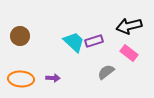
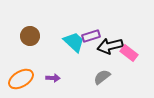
black arrow: moved 19 px left, 20 px down
brown circle: moved 10 px right
purple rectangle: moved 3 px left, 5 px up
gray semicircle: moved 4 px left, 5 px down
orange ellipse: rotated 35 degrees counterclockwise
